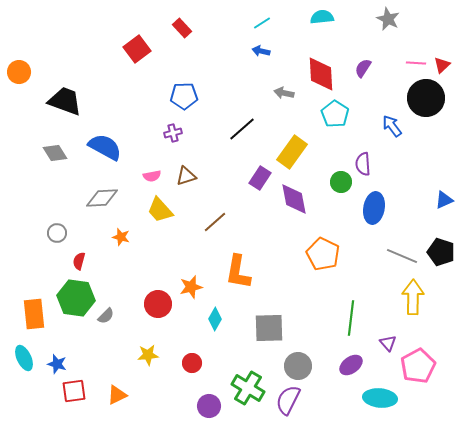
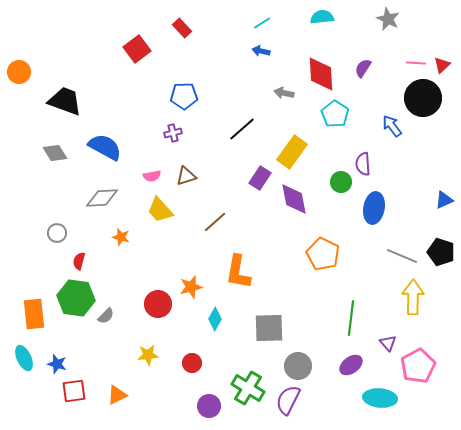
black circle at (426, 98): moved 3 px left
